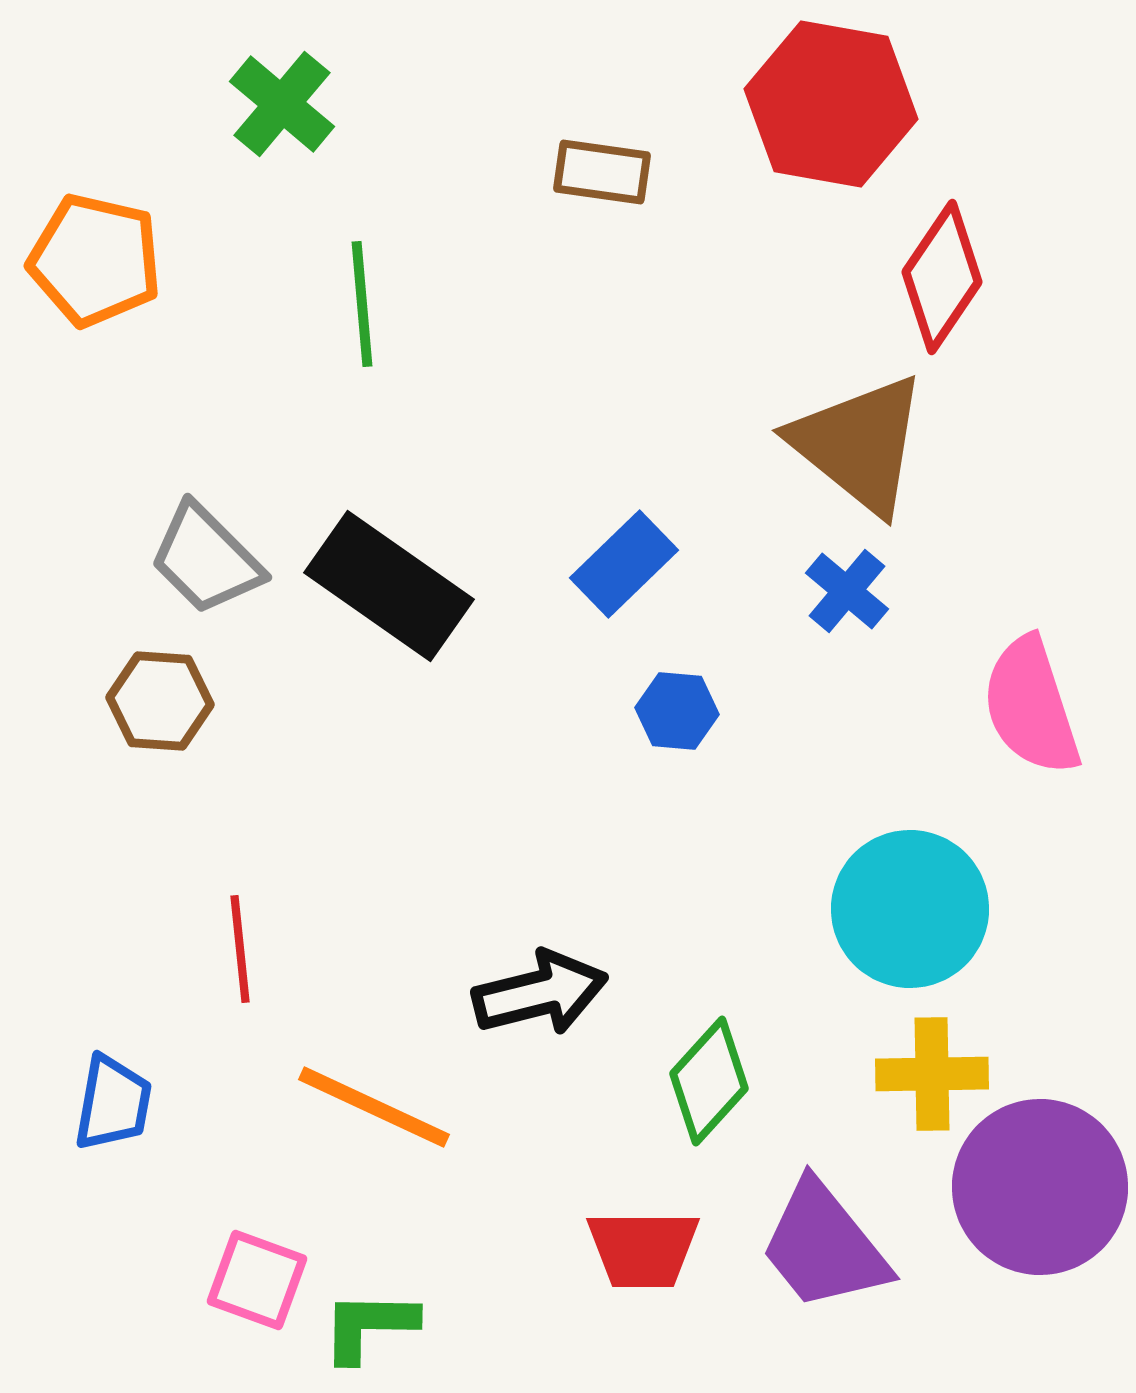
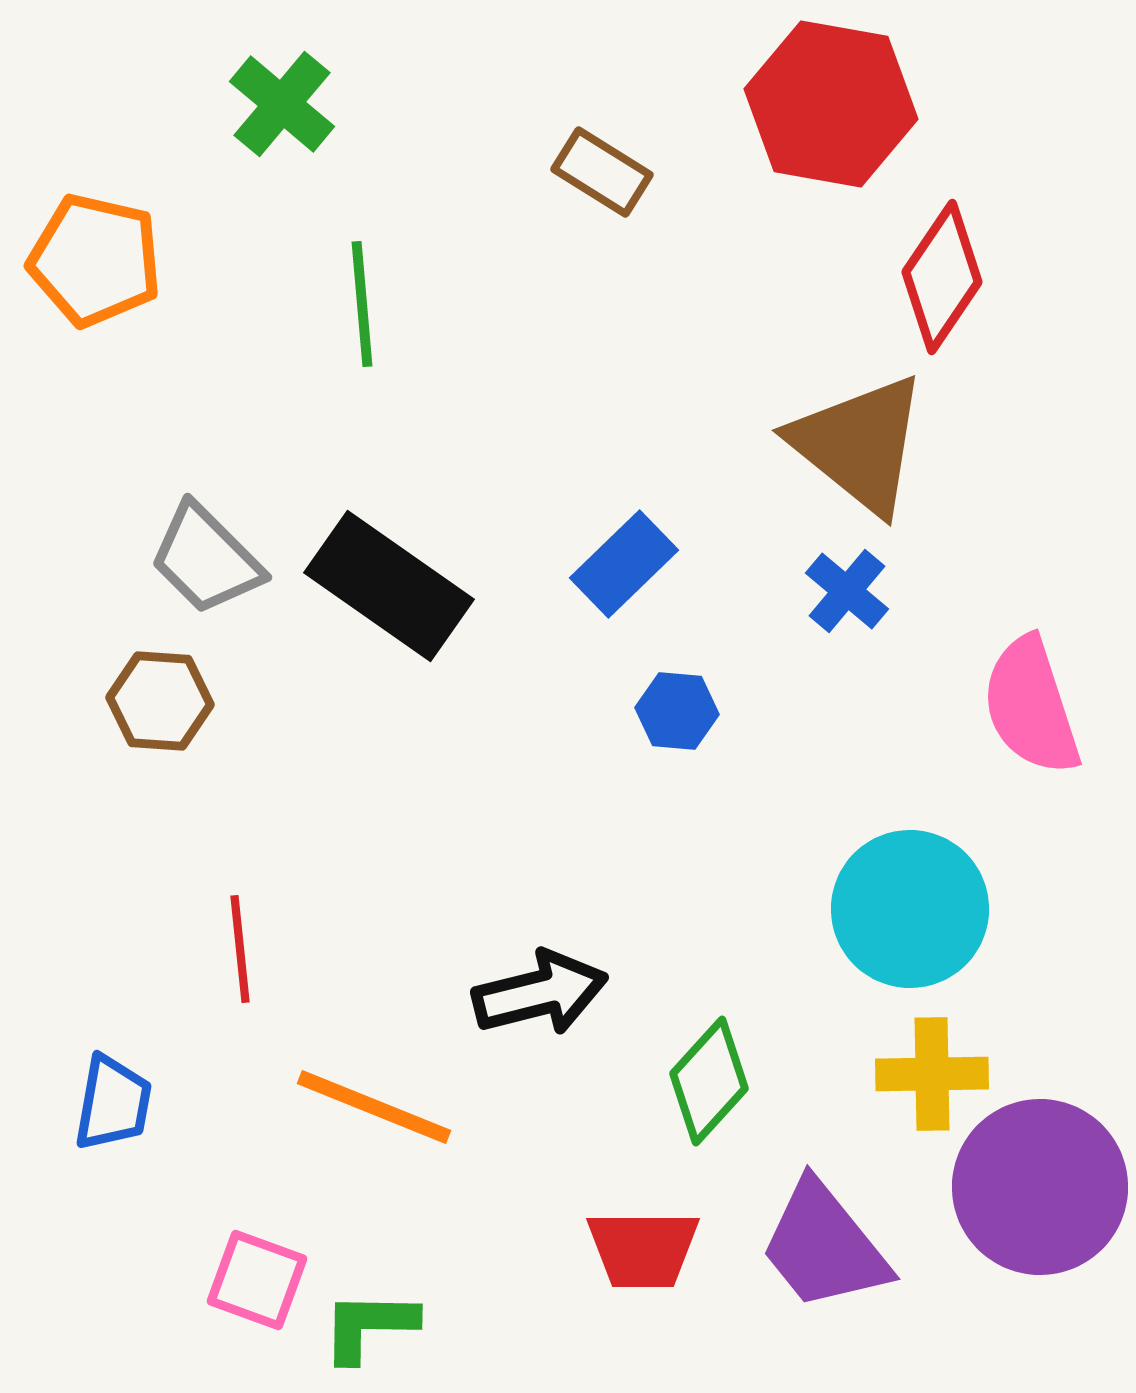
brown rectangle: rotated 24 degrees clockwise
orange line: rotated 3 degrees counterclockwise
